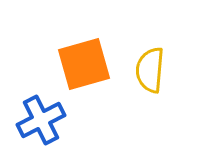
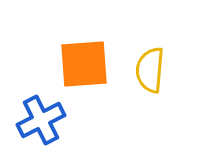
orange square: rotated 12 degrees clockwise
